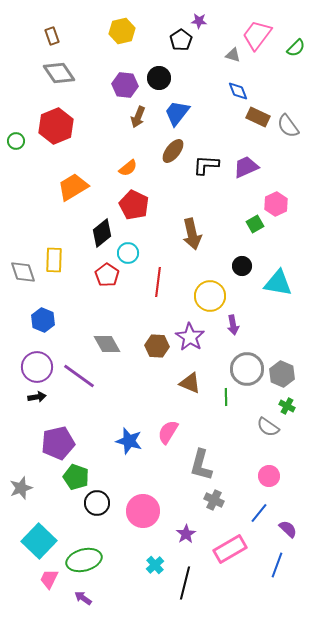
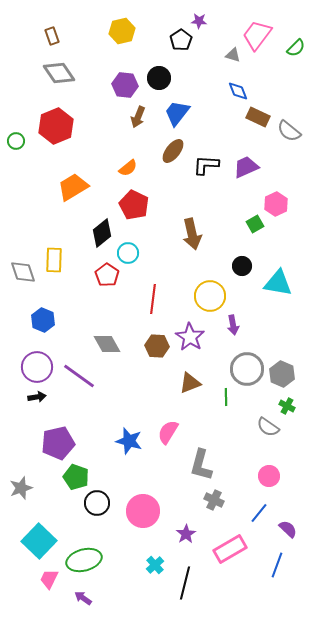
gray semicircle at (288, 126): moved 1 px right, 5 px down; rotated 15 degrees counterclockwise
red line at (158, 282): moved 5 px left, 17 px down
brown triangle at (190, 383): rotated 45 degrees counterclockwise
